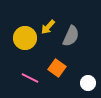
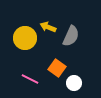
yellow arrow: rotated 70 degrees clockwise
pink line: moved 1 px down
white circle: moved 14 px left
